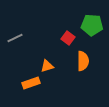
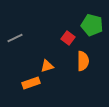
green pentagon: rotated 10 degrees clockwise
